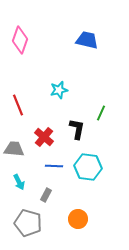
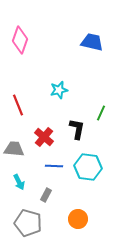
blue trapezoid: moved 5 px right, 2 px down
